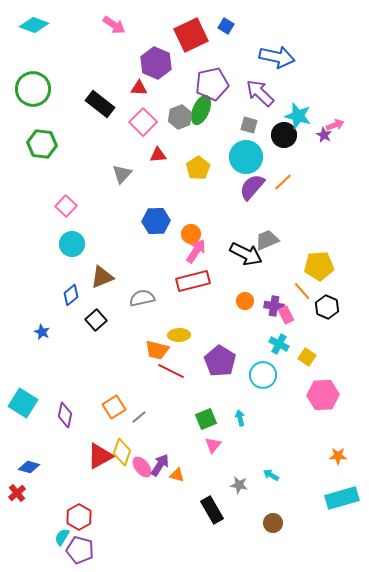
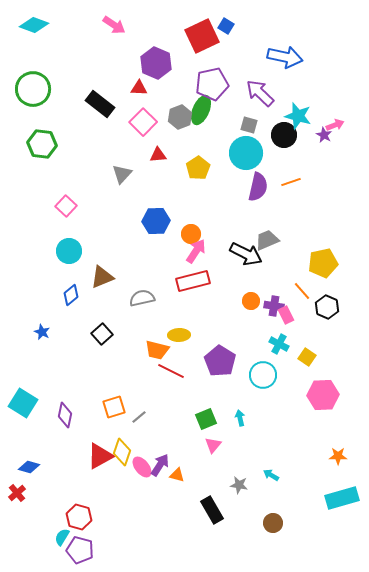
red square at (191, 35): moved 11 px right, 1 px down
blue arrow at (277, 57): moved 8 px right
cyan circle at (246, 157): moved 4 px up
orange line at (283, 182): moved 8 px right; rotated 24 degrees clockwise
purple semicircle at (252, 187): moved 6 px right; rotated 152 degrees clockwise
cyan circle at (72, 244): moved 3 px left, 7 px down
yellow pentagon at (319, 266): moved 4 px right, 3 px up; rotated 8 degrees counterclockwise
orange circle at (245, 301): moved 6 px right
black square at (96, 320): moved 6 px right, 14 px down
orange square at (114, 407): rotated 15 degrees clockwise
red hexagon at (79, 517): rotated 15 degrees counterclockwise
